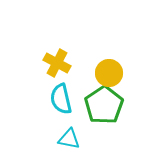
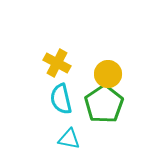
yellow circle: moved 1 px left, 1 px down
green pentagon: moved 1 px up
